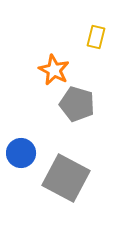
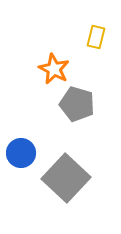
orange star: moved 1 px up
gray square: rotated 15 degrees clockwise
